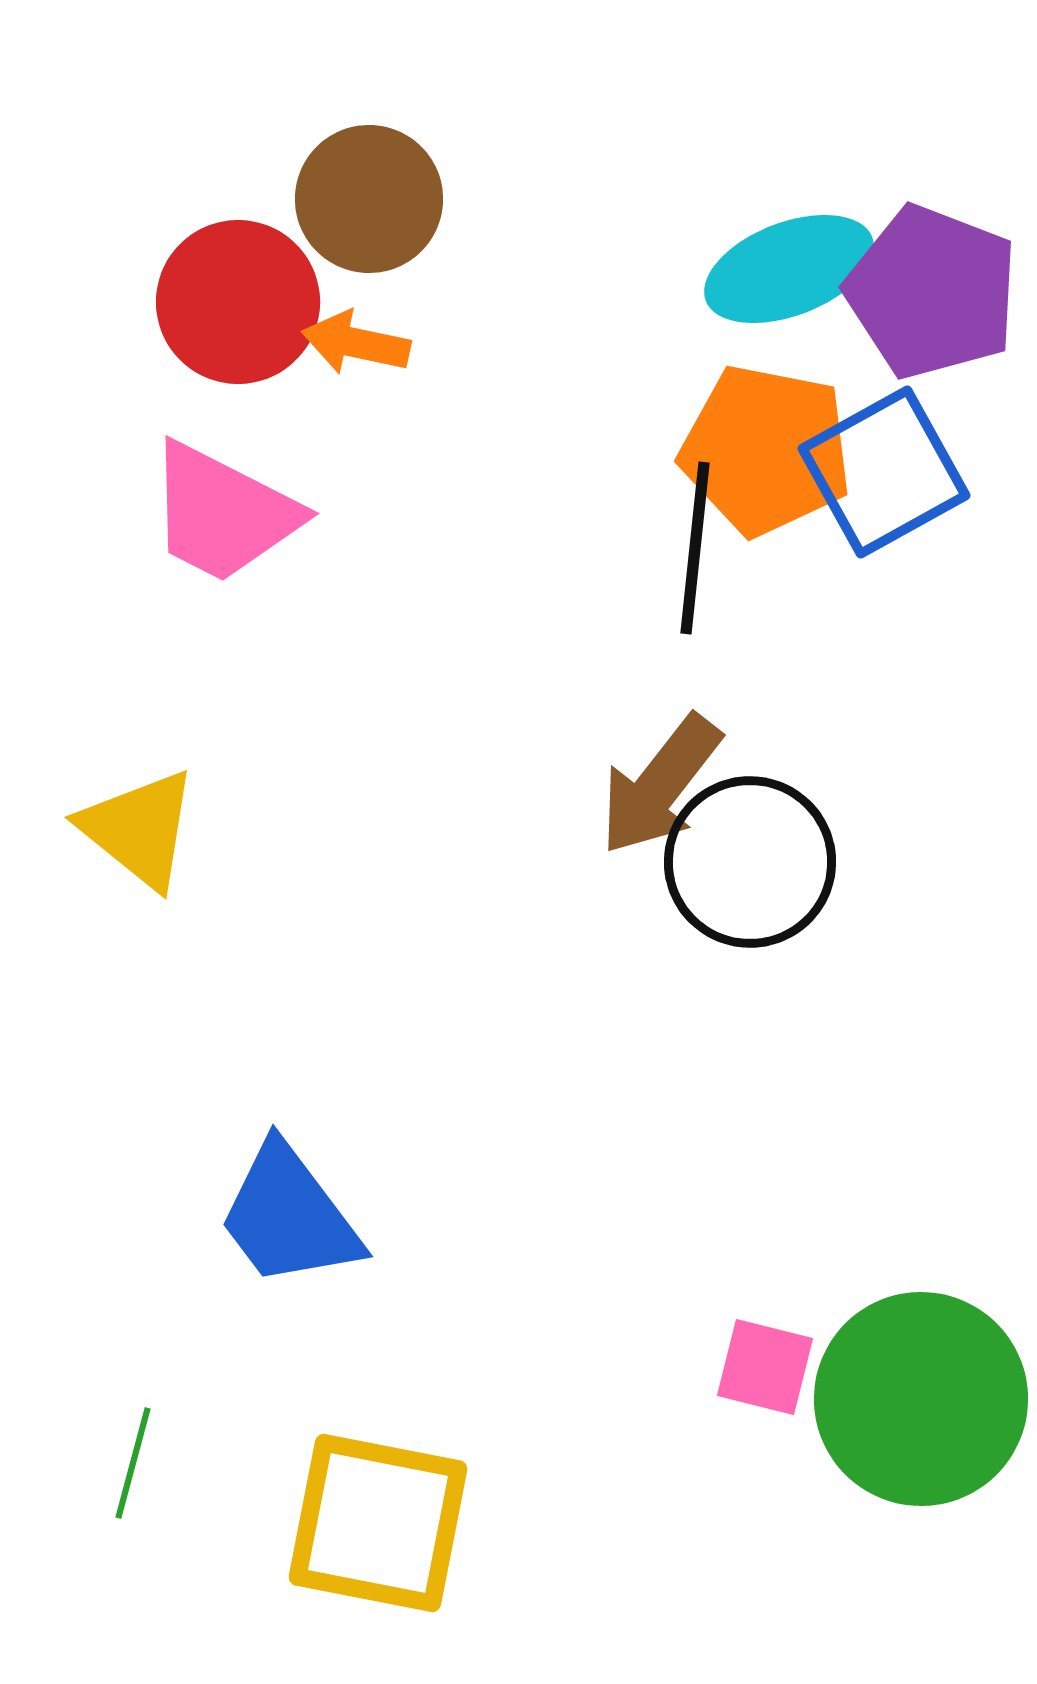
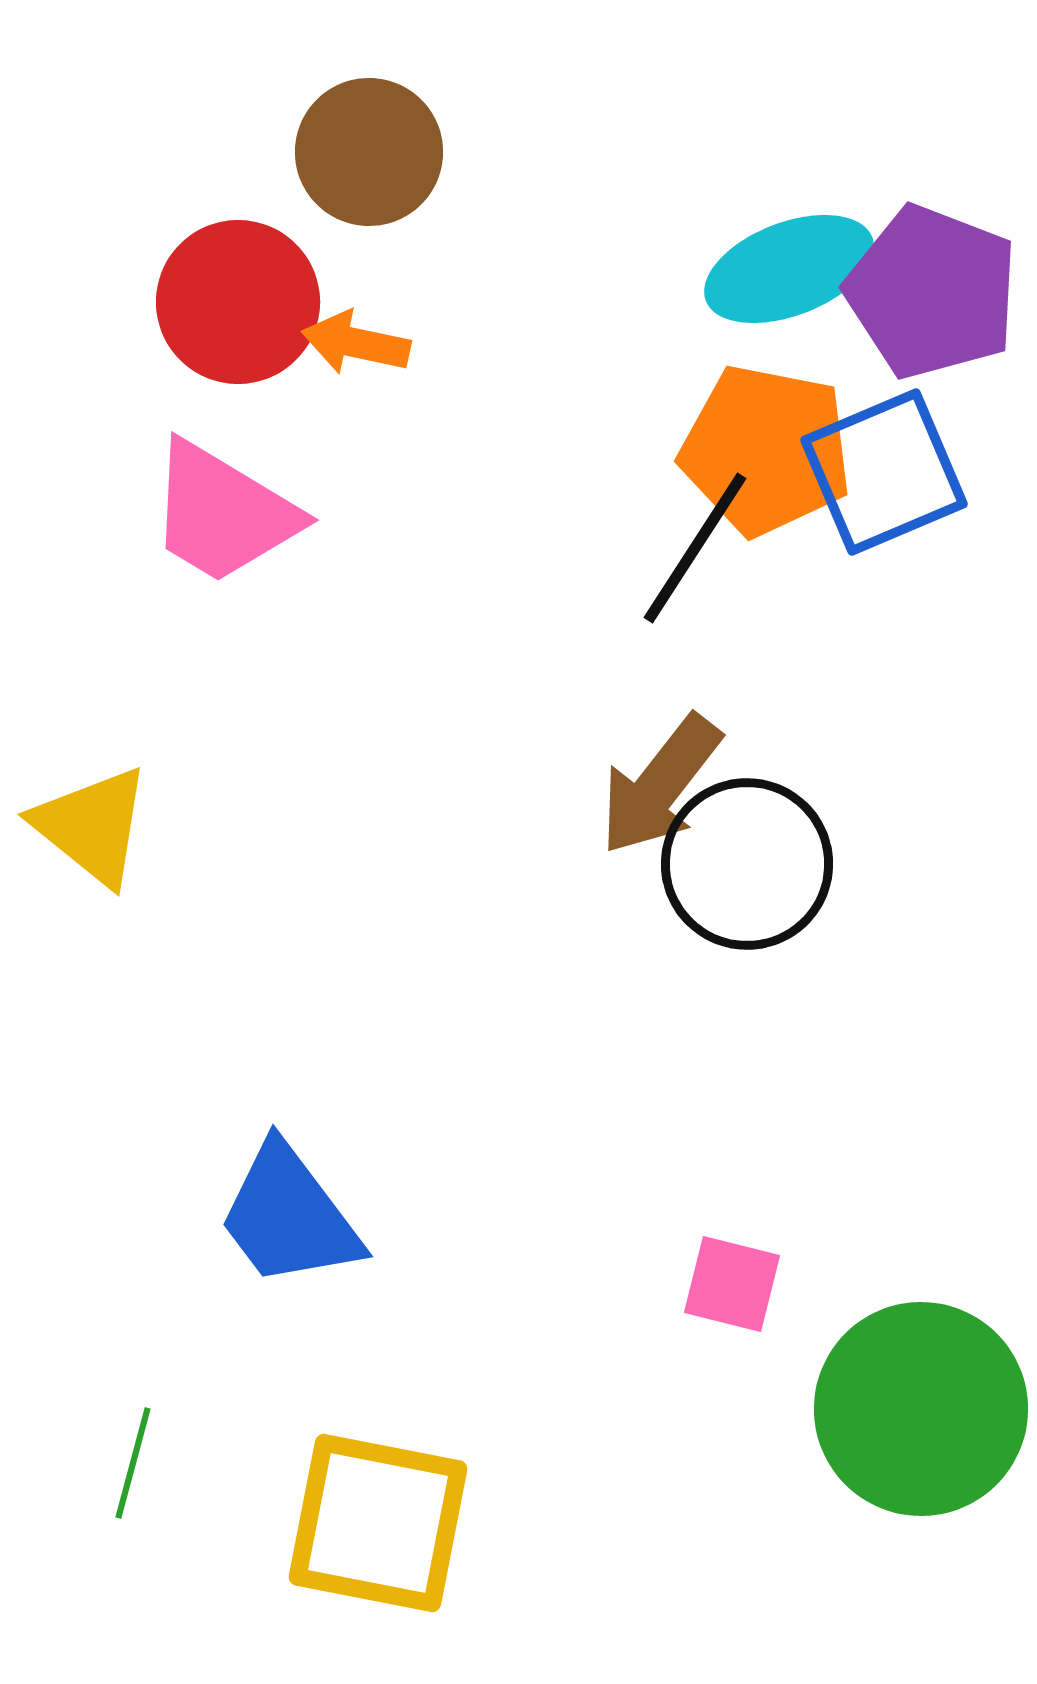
brown circle: moved 47 px up
blue square: rotated 6 degrees clockwise
pink trapezoid: rotated 4 degrees clockwise
black line: rotated 27 degrees clockwise
yellow triangle: moved 47 px left, 3 px up
black circle: moved 3 px left, 2 px down
pink square: moved 33 px left, 83 px up
green circle: moved 10 px down
